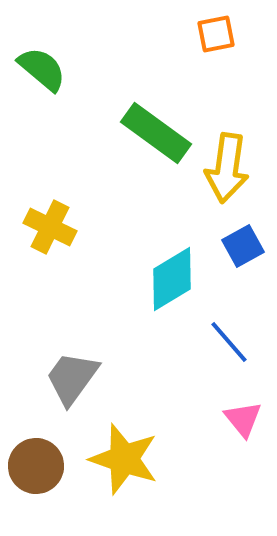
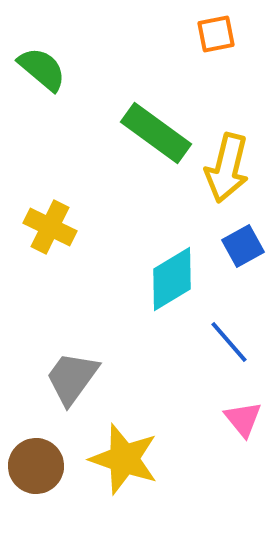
yellow arrow: rotated 6 degrees clockwise
